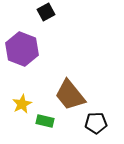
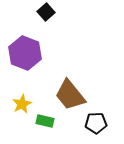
black square: rotated 12 degrees counterclockwise
purple hexagon: moved 3 px right, 4 px down
